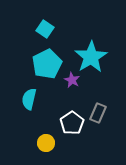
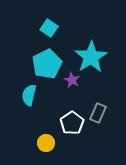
cyan square: moved 4 px right, 1 px up
cyan semicircle: moved 4 px up
